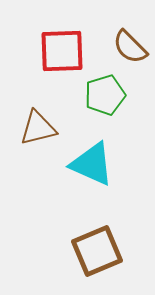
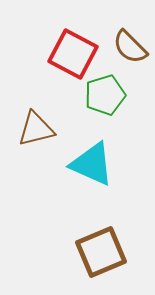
red square: moved 11 px right, 3 px down; rotated 30 degrees clockwise
brown triangle: moved 2 px left, 1 px down
brown square: moved 4 px right, 1 px down
